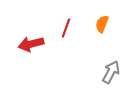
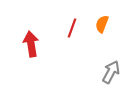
red line: moved 6 px right
red arrow: rotated 95 degrees clockwise
